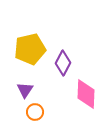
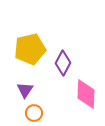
orange circle: moved 1 px left, 1 px down
